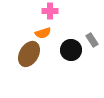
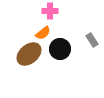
orange semicircle: rotated 21 degrees counterclockwise
black circle: moved 11 px left, 1 px up
brown ellipse: rotated 20 degrees clockwise
